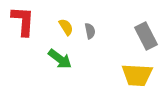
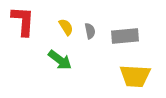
gray rectangle: moved 21 px left; rotated 68 degrees counterclockwise
green arrow: moved 1 px down
yellow trapezoid: moved 2 px left, 1 px down
